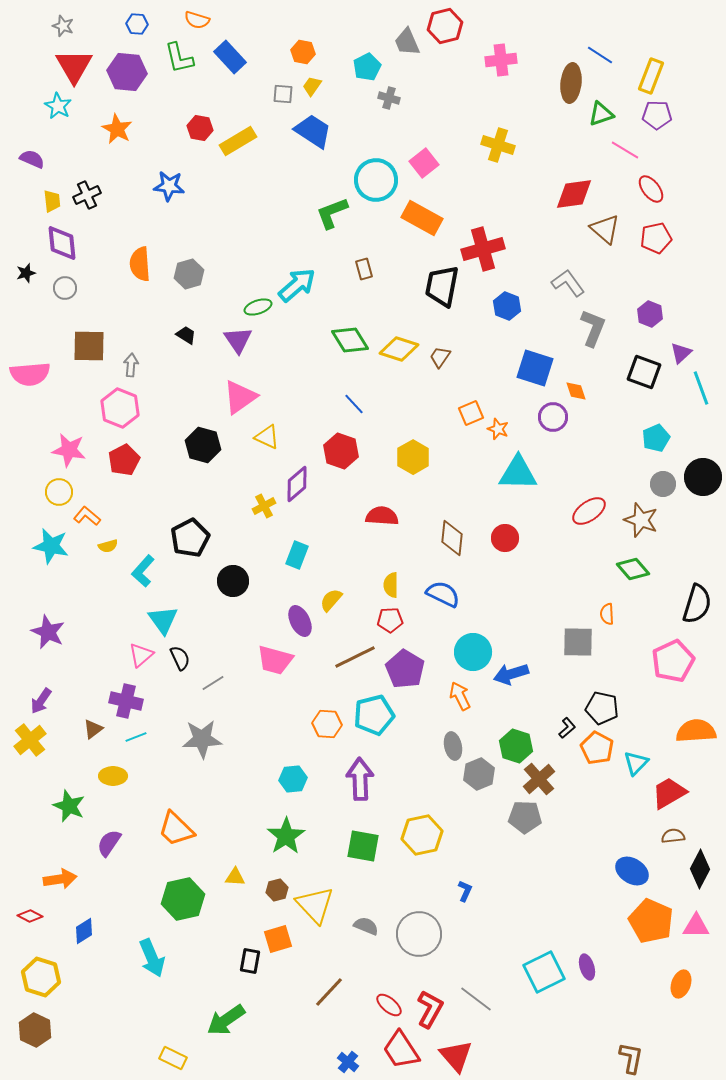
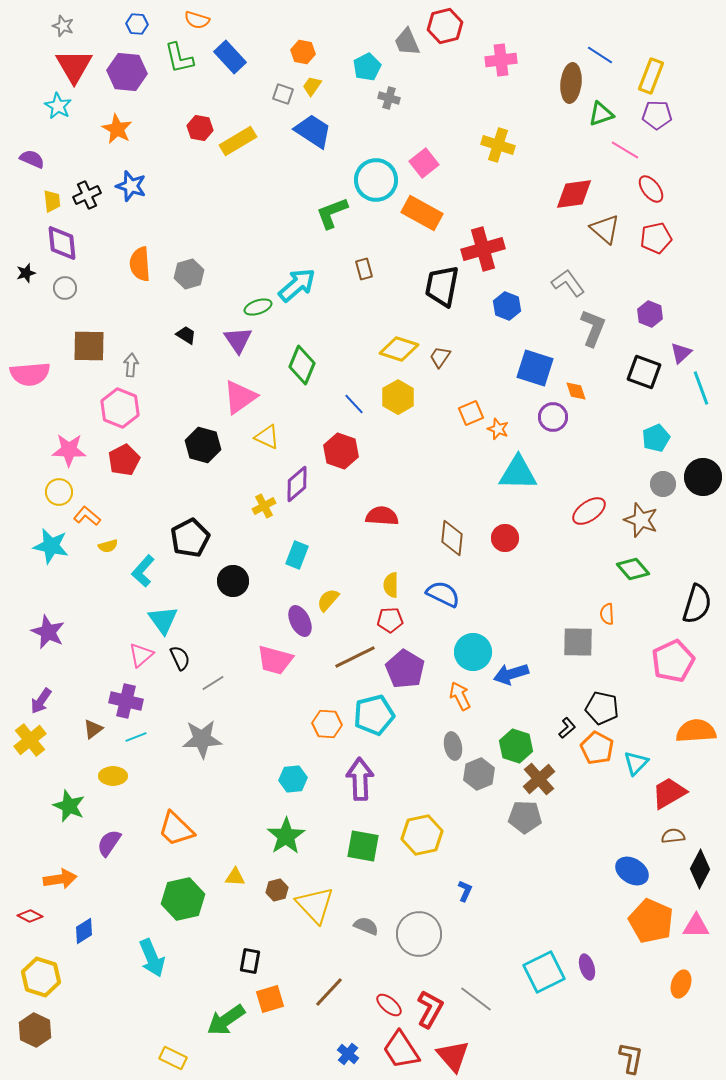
gray square at (283, 94): rotated 15 degrees clockwise
blue star at (169, 186): moved 38 px left; rotated 12 degrees clockwise
orange rectangle at (422, 218): moved 5 px up
green diamond at (350, 340): moved 48 px left, 25 px down; rotated 54 degrees clockwise
pink star at (69, 450): rotated 8 degrees counterclockwise
yellow hexagon at (413, 457): moved 15 px left, 60 px up
yellow semicircle at (331, 600): moved 3 px left
orange square at (278, 939): moved 8 px left, 60 px down
red triangle at (456, 1056): moved 3 px left
blue cross at (348, 1062): moved 8 px up
